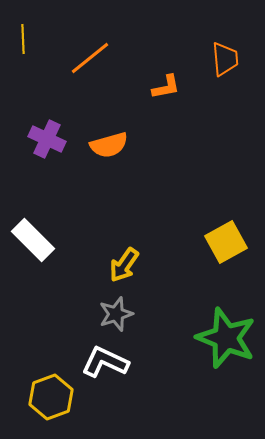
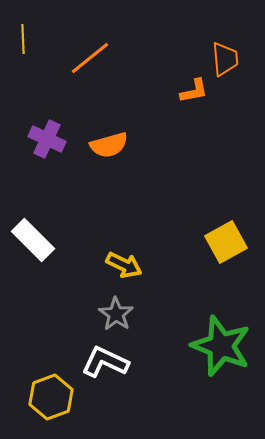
orange L-shape: moved 28 px right, 4 px down
yellow arrow: rotated 99 degrees counterclockwise
gray star: rotated 20 degrees counterclockwise
green star: moved 5 px left, 8 px down
